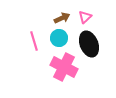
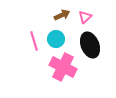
brown arrow: moved 3 px up
cyan circle: moved 3 px left, 1 px down
black ellipse: moved 1 px right, 1 px down
pink cross: moved 1 px left
